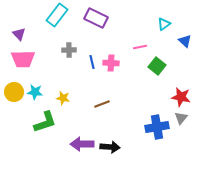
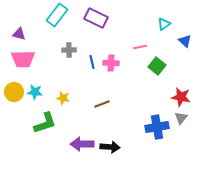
purple triangle: rotated 32 degrees counterclockwise
green L-shape: moved 1 px down
